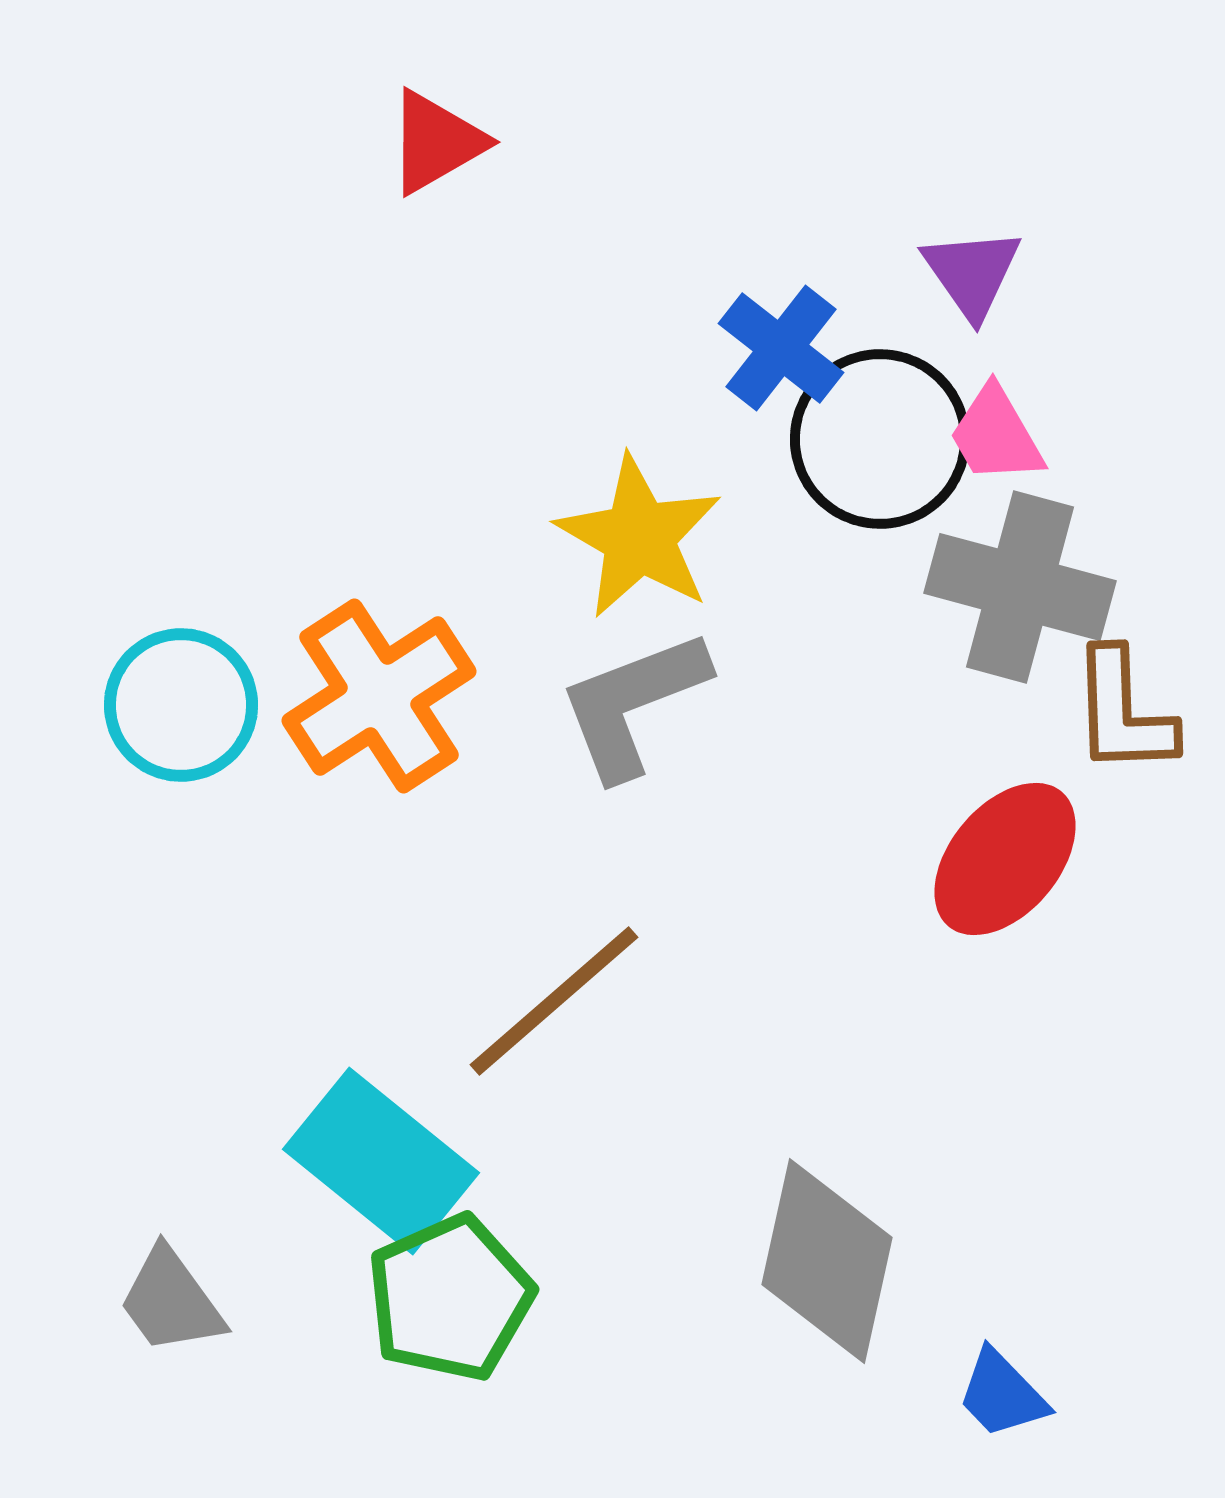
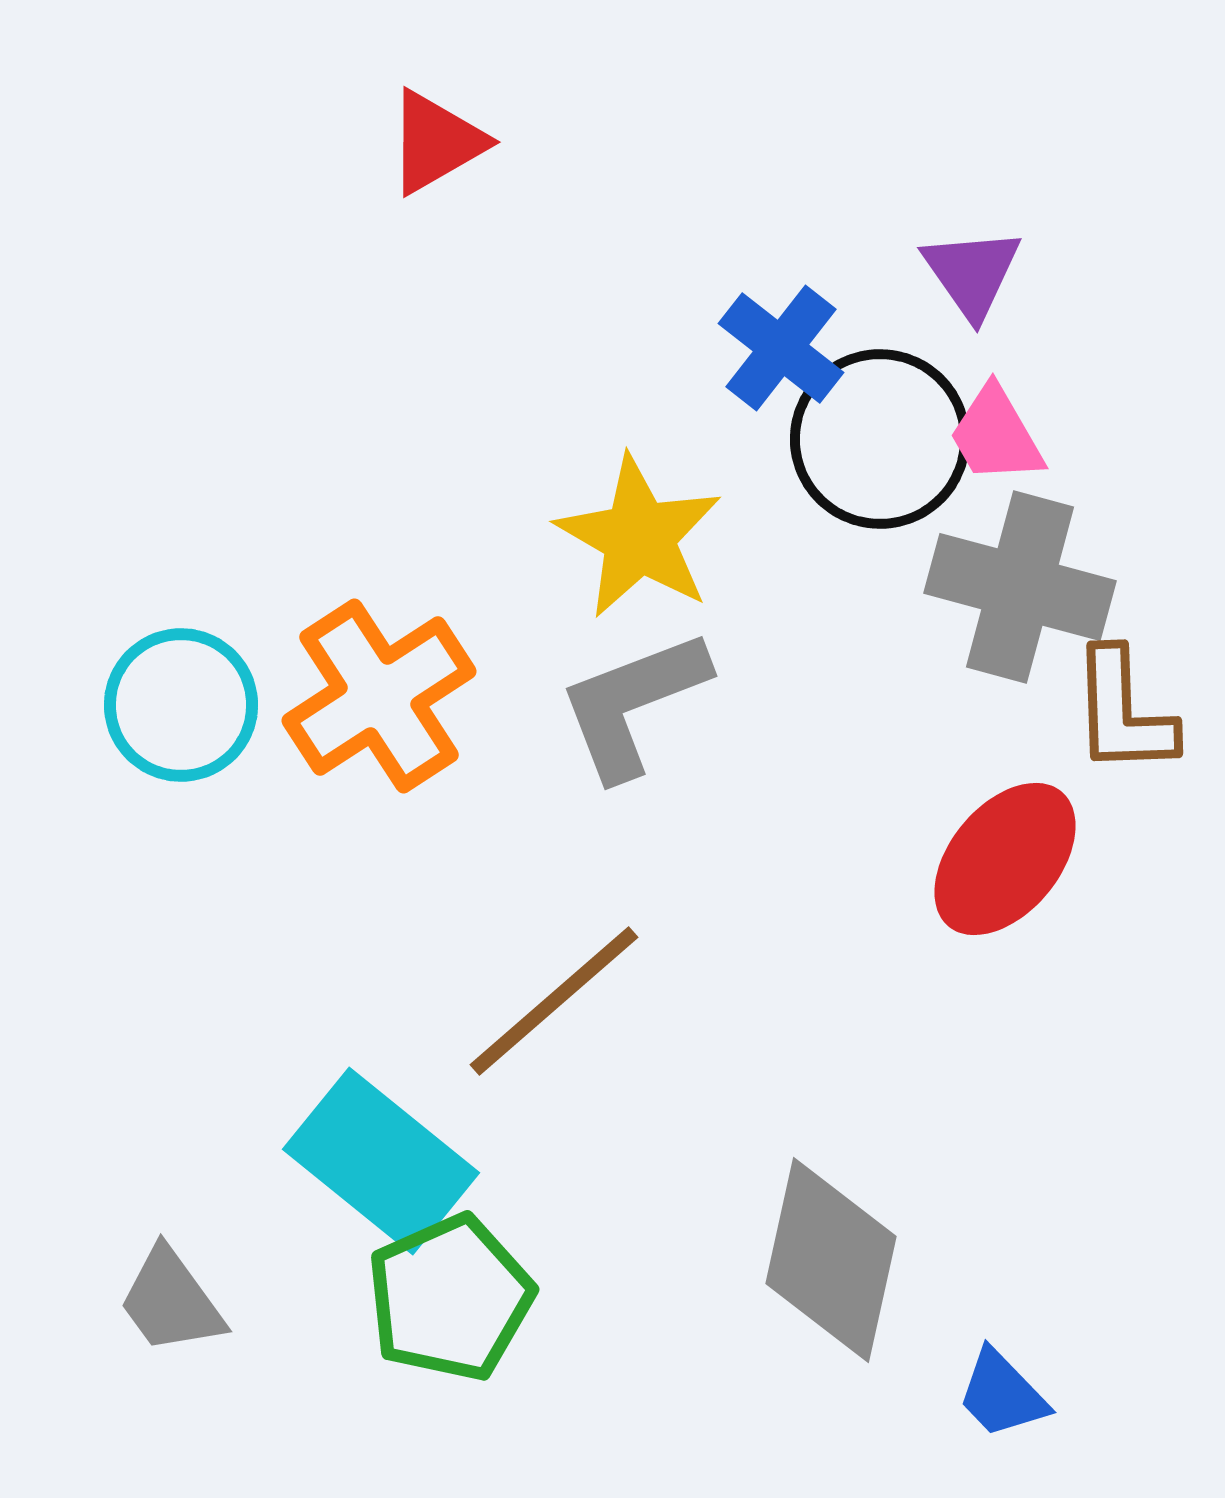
gray diamond: moved 4 px right, 1 px up
